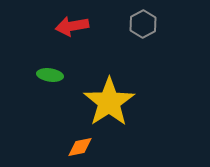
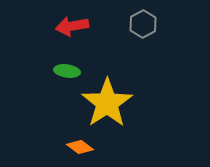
green ellipse: moved 17 px right, 4 px up
yellow star: moved 2 px left, 1 px down
orange diamond: rotated 48 degrees clockwise
